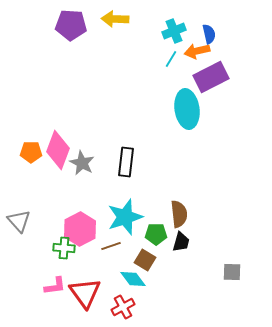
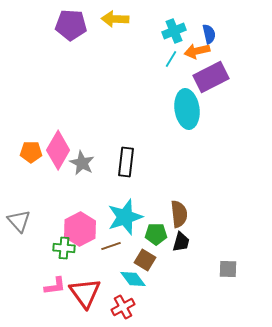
pink diamond: rotated 9 degrees clockwise
gray square: moved 4 px left, 3 px up
